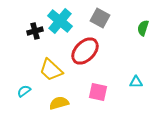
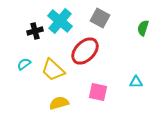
yellow trapezoid: moved 2 px right
cyan semicircle: moved 27 px up
